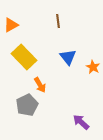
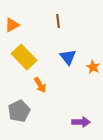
orange triangle: moved 1 px right
gray pentagon: moved 8 px left, 6 px down
purple arrow: rotated 138 degrees clockwise
